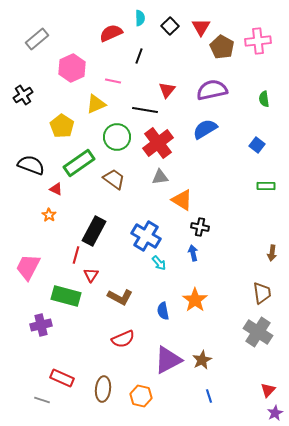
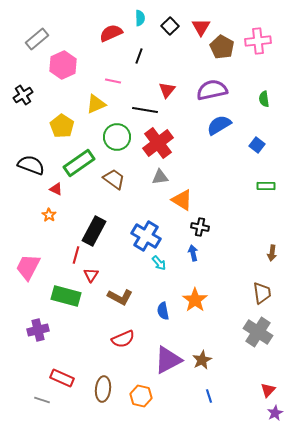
pink hexagon at (72, 68): moved 9 px left, 3 px up
blue semicircle at (205, 129): moved 14 px right, 4 px up
purple cross at (41, 325): moved 3 px left, 5 px down
